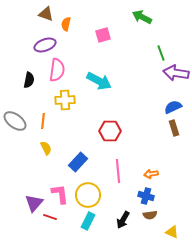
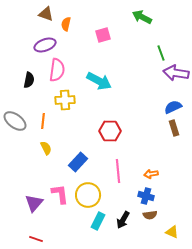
red line: moved 14 px left, 22 px down
cyan rectangle: moved 10 px right
